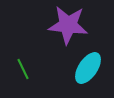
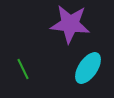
purple star: moved 2 px right, 1 px up
